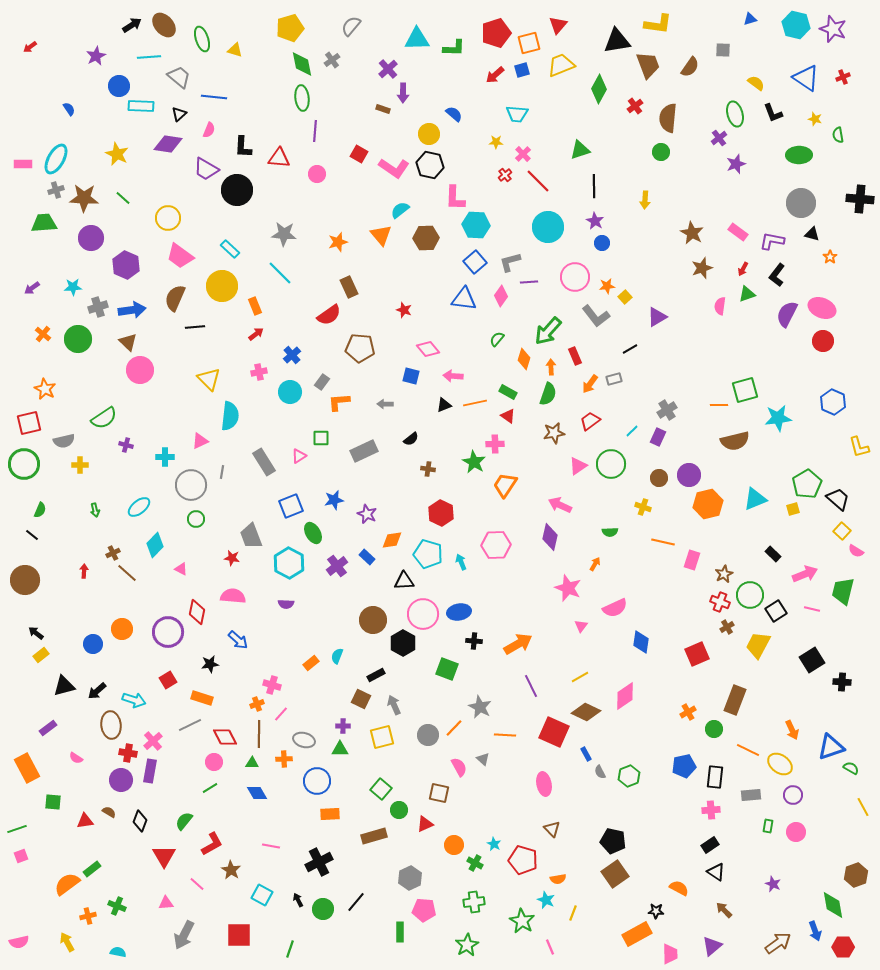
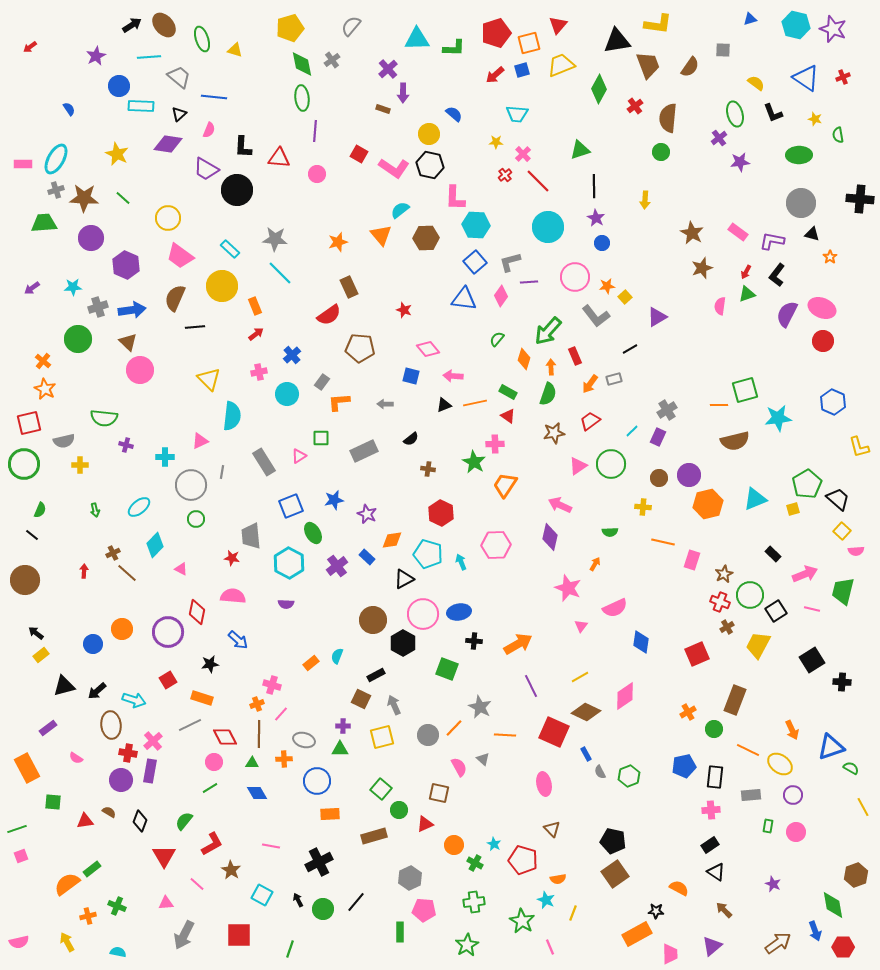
purple star at (736, 164): moved 4 px right, 2 px up; rotated 12 degrees clockwise
purple star at (595, 221): moved 1 px right, 3 px up
gray star at (284, 234): moved 9 px left, 5 px down
red arrow at (743, 269): moved 3 px right, 3 px down
orange cross at (43, 334): moved 27 px down
cyan circle at (290, 392): moved 3 px left, 2 px down
cyan semicircle at (230, 416): moved 2 px right
green semicircle at (104, 418): rotated 40 degrees clockwise
yellow cross at (643, 507): rotated 14 degrees counterclockwise
gray trapezoid at (251, 536): rotated 16 degrees clockwise
pink semicircle at (856, 551): rotated 35 degrees counterclockwise
black triangle at (404, 581): moved 2 px up; rotated 25 degrees counterclockwise
